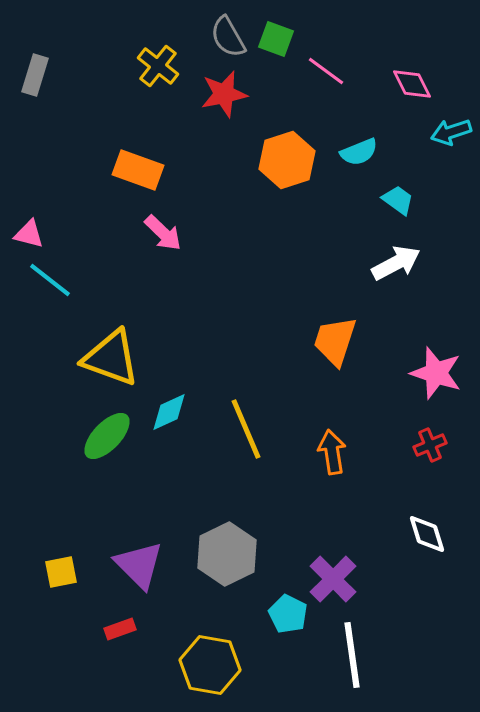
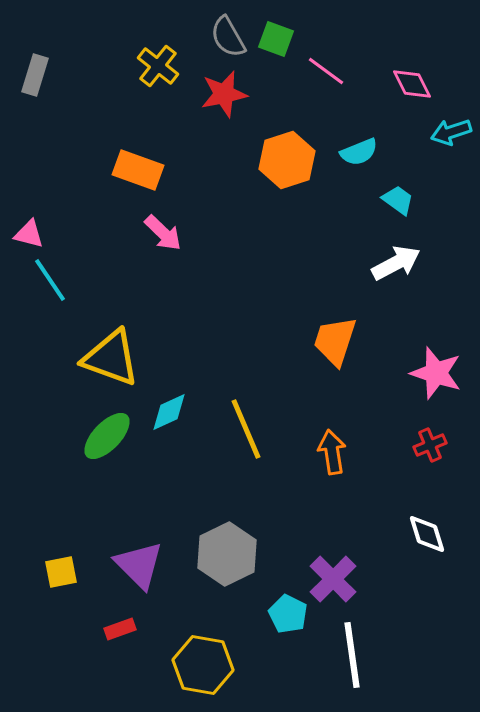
cyan line: rotated 18 degrees clockwise
yellow hexagon: moved 7 px left
